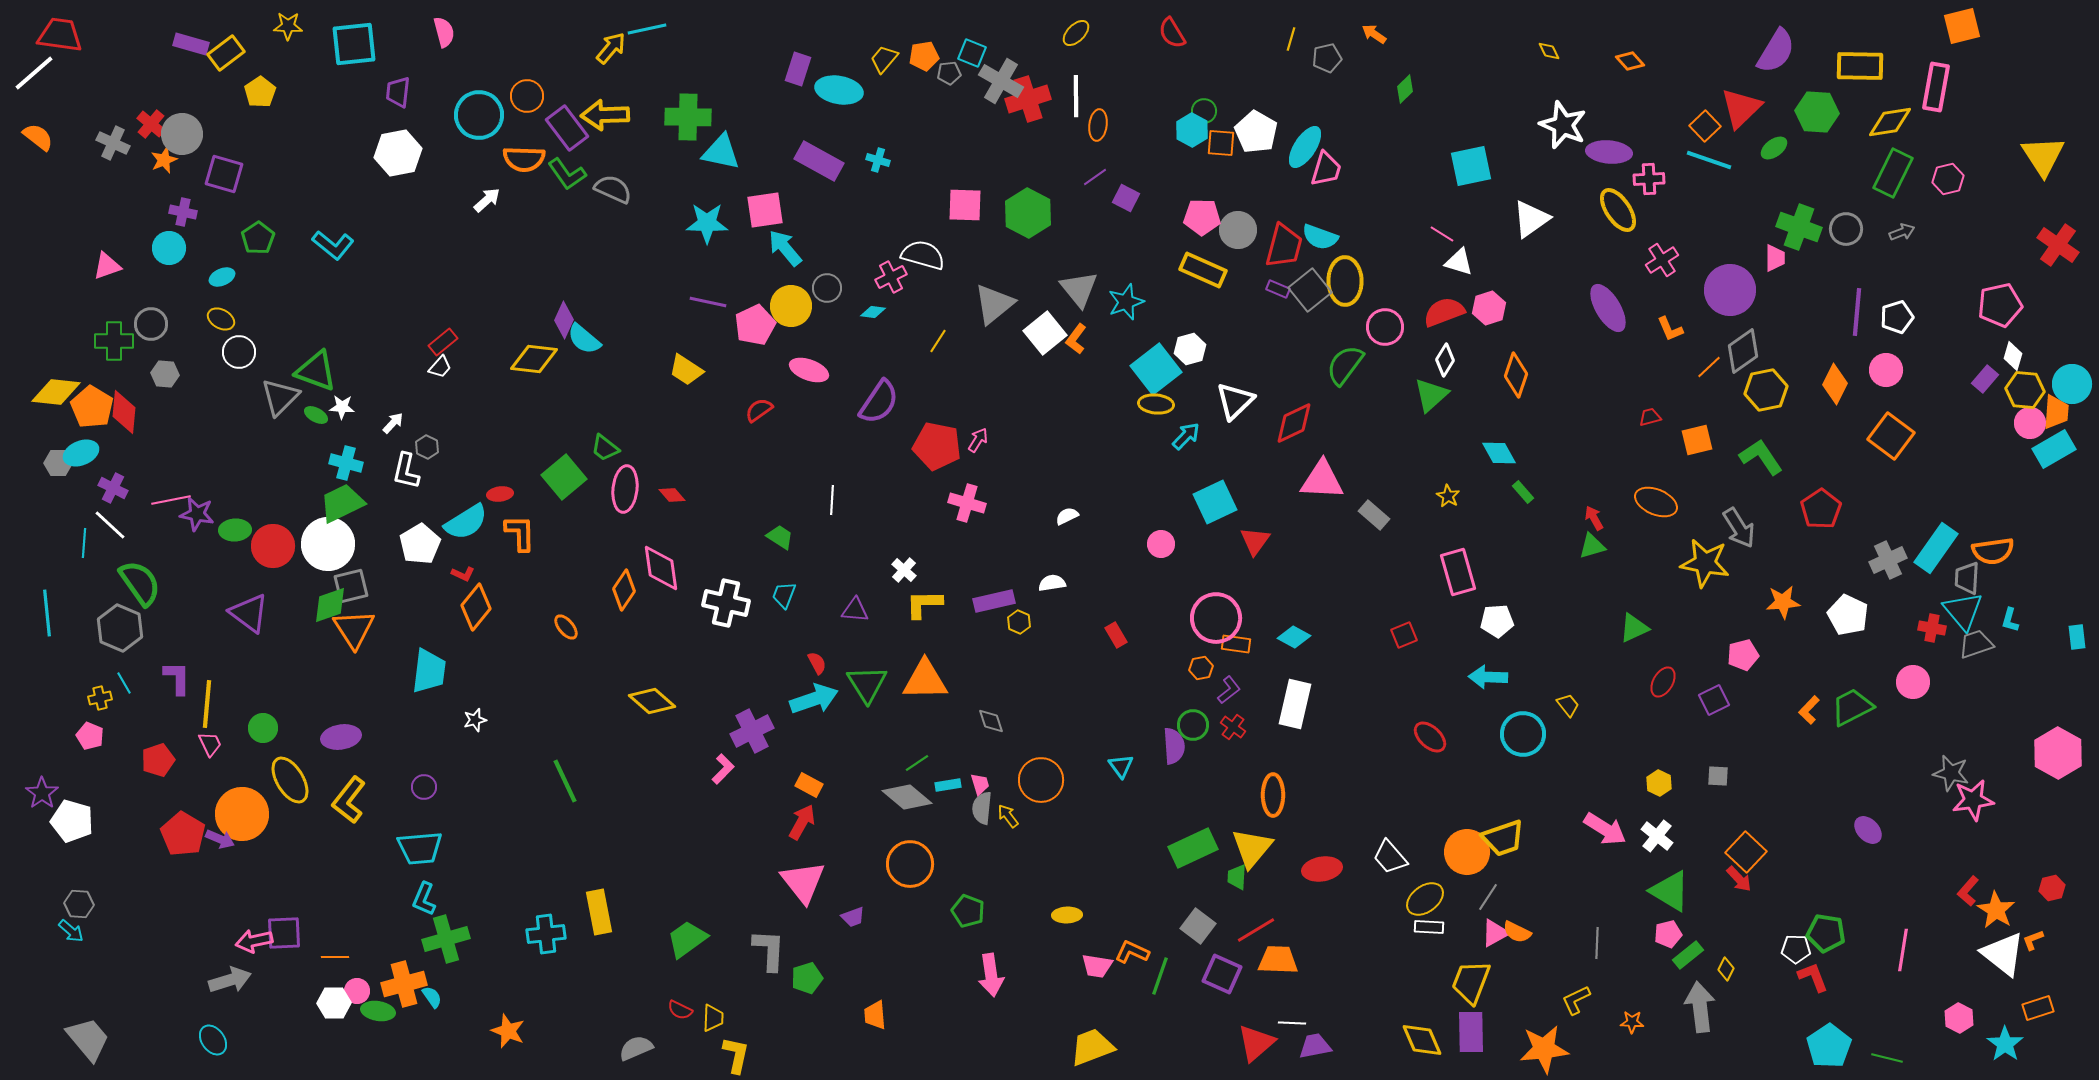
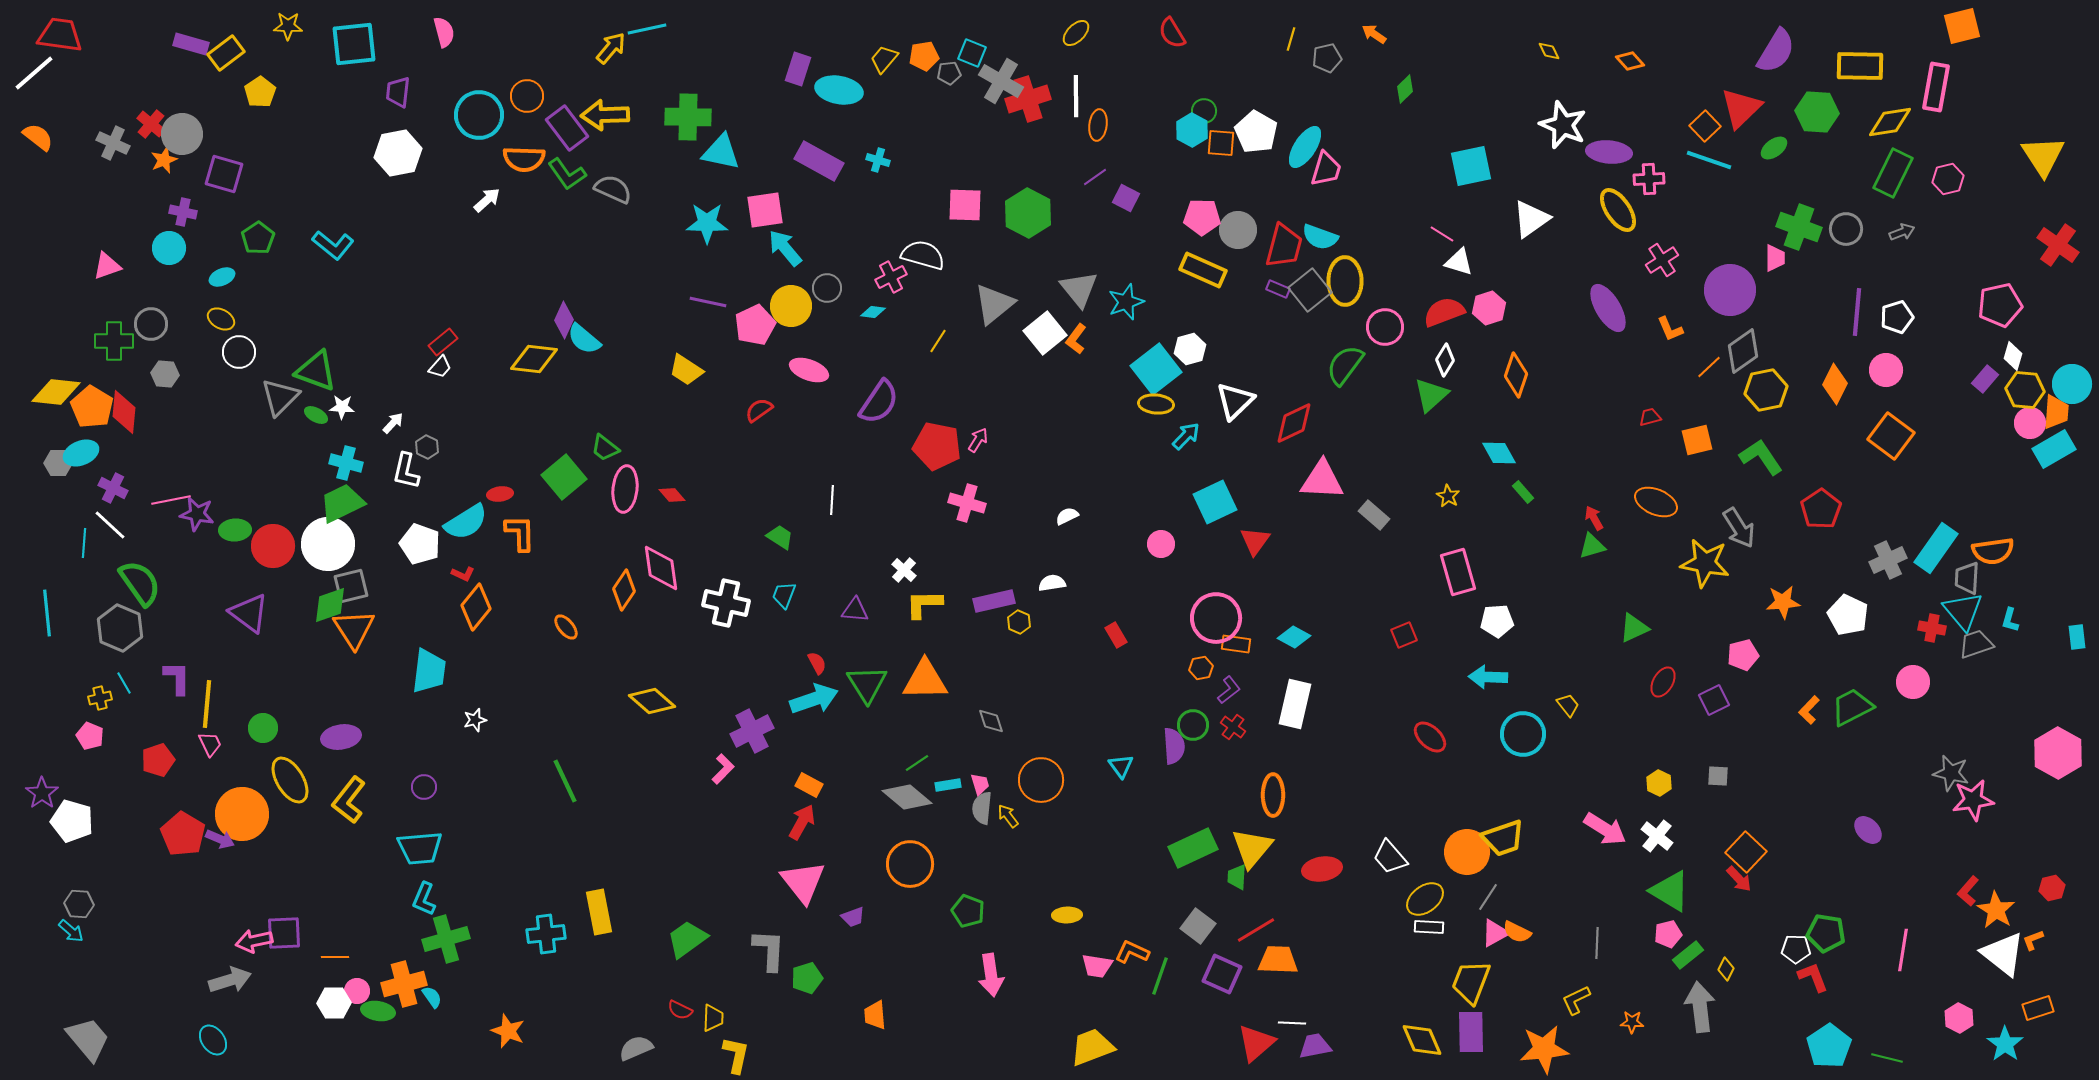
white pentagon at (420, 544): rotated 21 degrees counterclockwise
